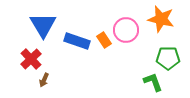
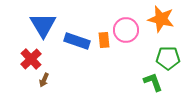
orange rectangle: rotated 28 degrees clockwise
